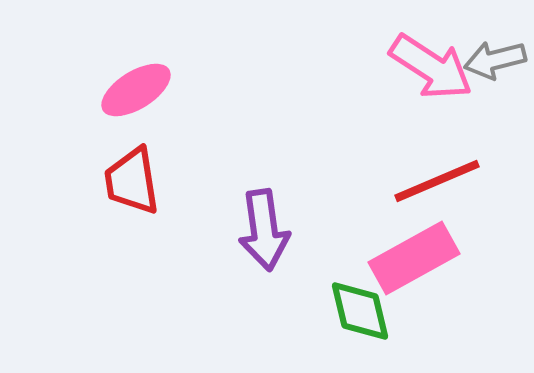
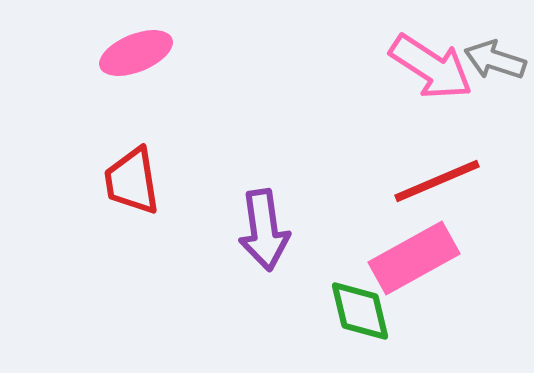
gray arrow: rotated 32 degrees clockwise
pink ellipse: moved 37 px up; rotated 10 degrees clockwise
